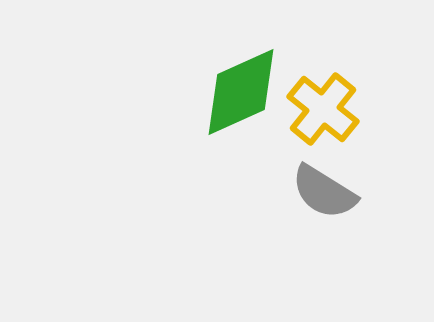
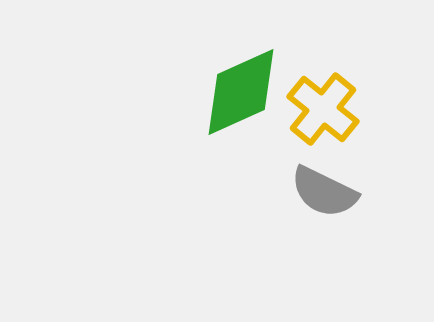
gray semicircle: rotated 6 degrees counterclockwise
